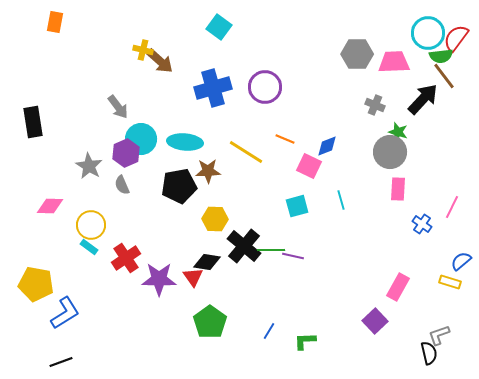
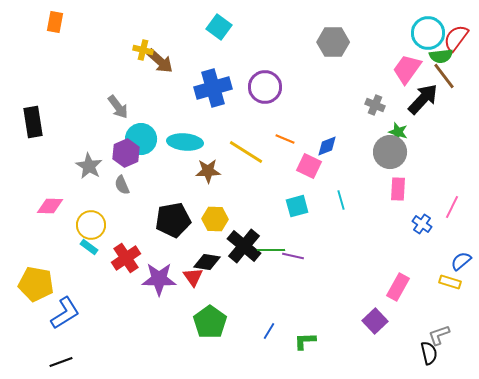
gray hexagon at (357, 54): moved 24 px left, 12 px up
pink trapezoid at (394, 62): moved 13 px right, 7 px down; rotated 52 degrees counterclockwise
black pentagon at (179, 186): moved 6 px left, 34 px down
